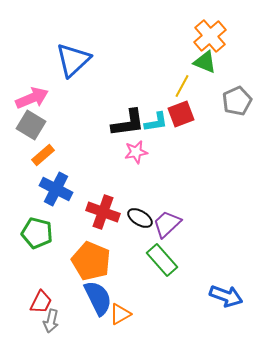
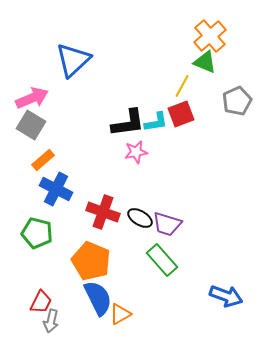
orange rectangle: moved 5 px down
purple trapezoid: rotated 120 degrees counterclockwise
